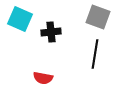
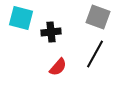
cyan square: moved 1 px right, 1 px up; rotated 10 degrees counterclockwise
black line: rotated 20 degrees clockwise
red semicircle: moved 15 px right, 11 px up; rotated 60 degrees counterclockwise
